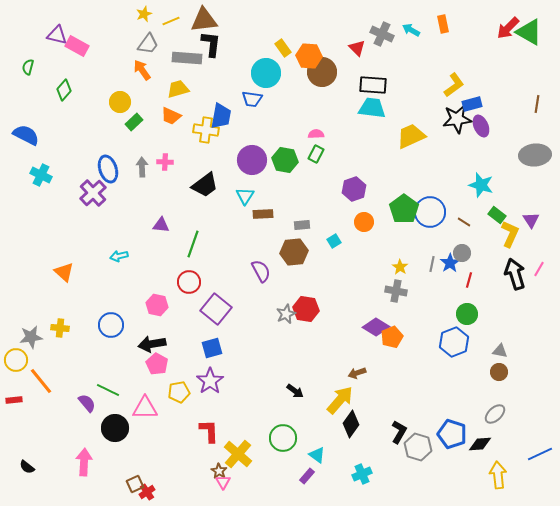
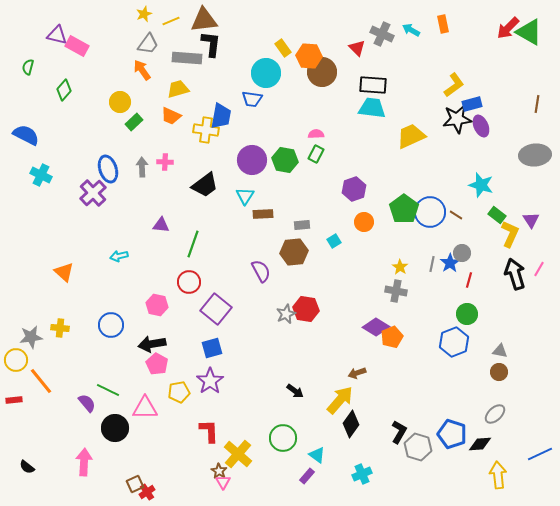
brown line at (464, 222): moved 8 px left, 7 px up
